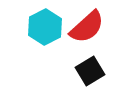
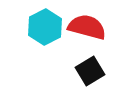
red semicircle: rotated 123 degrees counterclockwise
